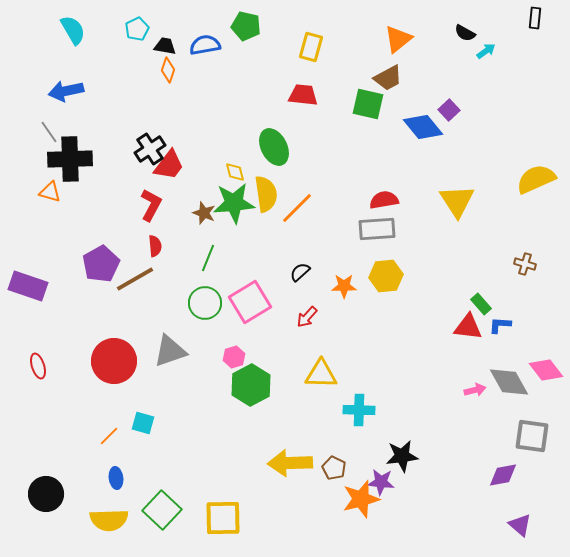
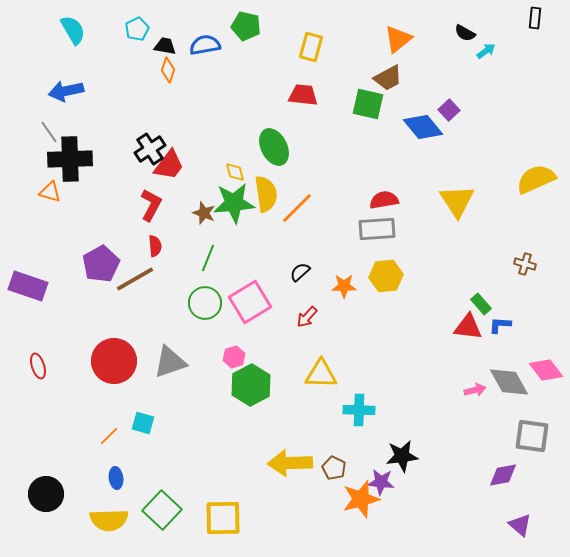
gray triangle at (170, 351): moved 11 px down
